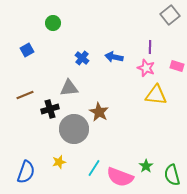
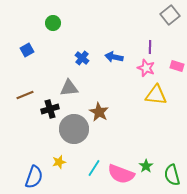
blue semicircle: moved 8 px right, 5 px down
pink semicircle: moved 1 px right, 3 px up
